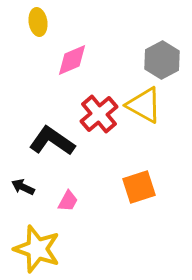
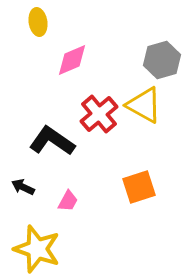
gray hexagon: rotated 12 degrees clockwise
